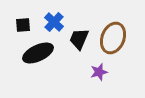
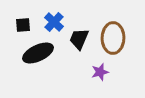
brown ellipse: rotated 20 degrees counterclockwise
purple star: moved 1 px right
